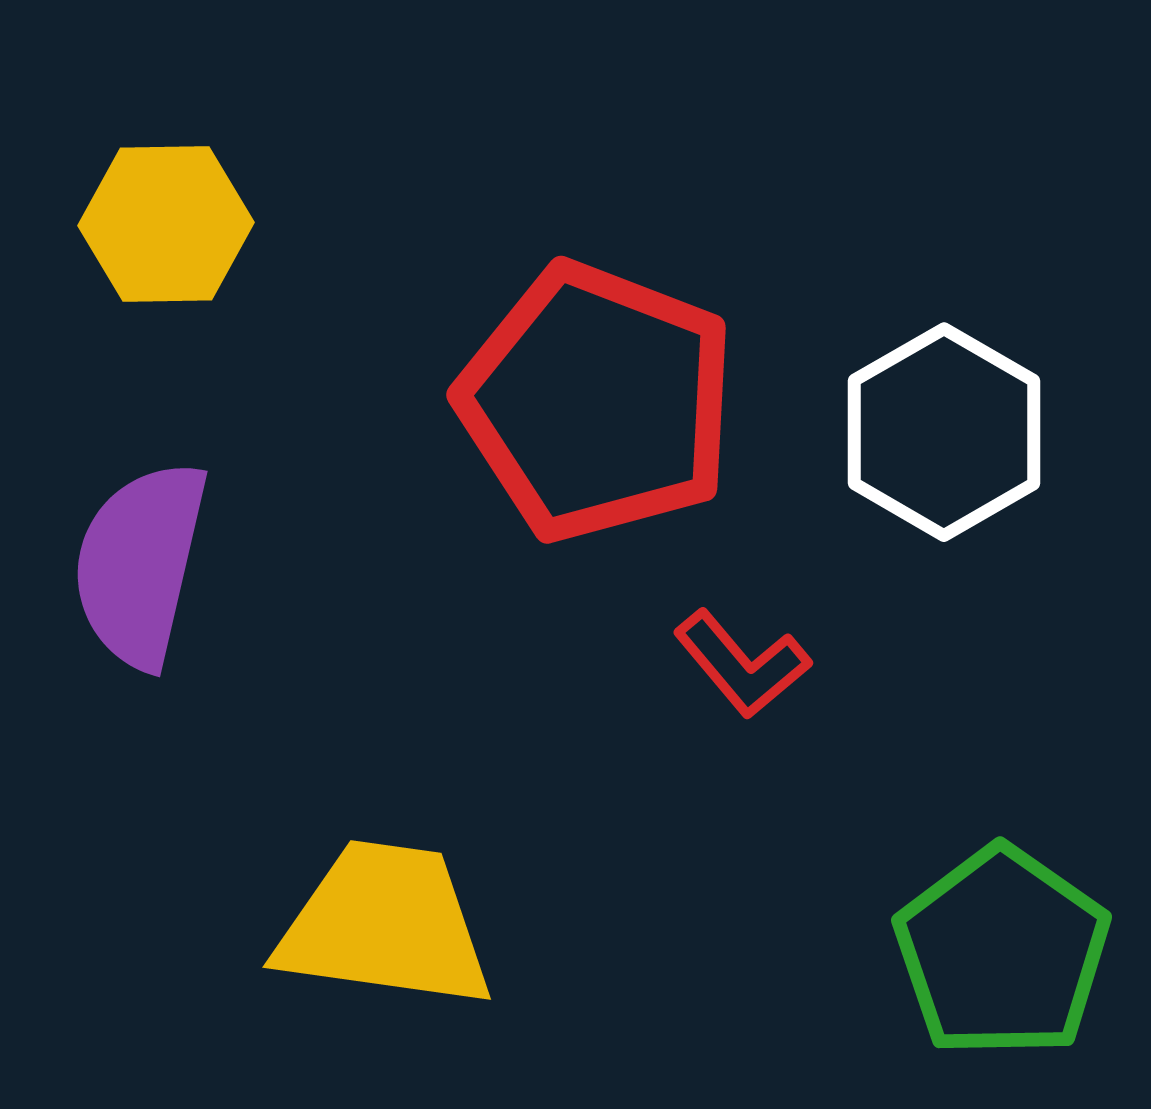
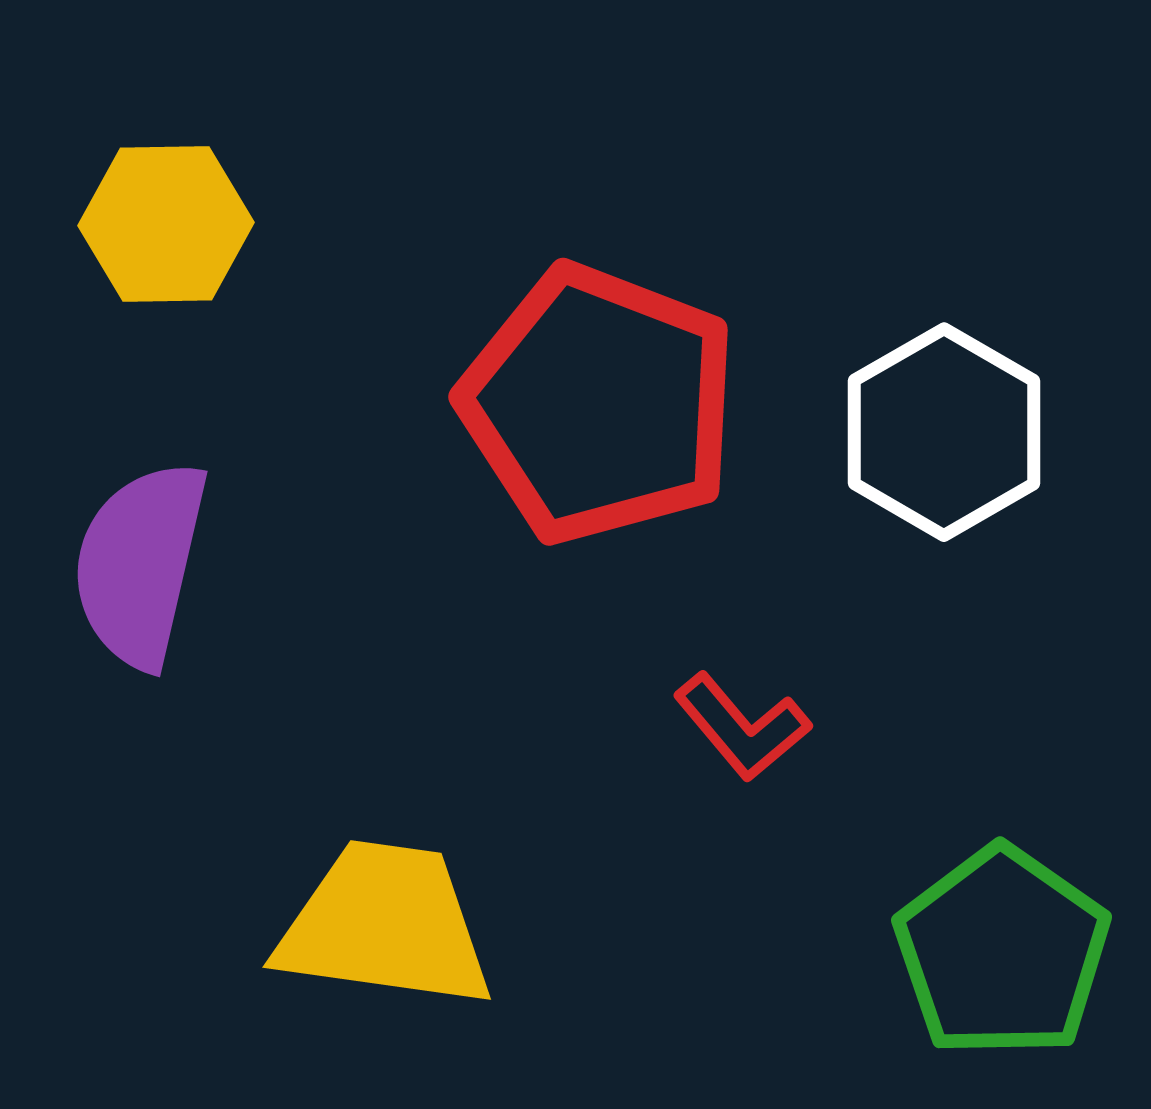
red pentagon: moved 2 px right, 2 px down
red L-shape: moved 63 px down
